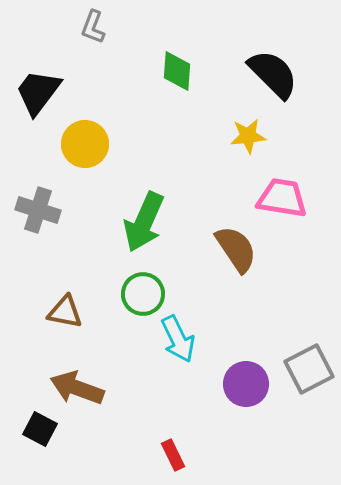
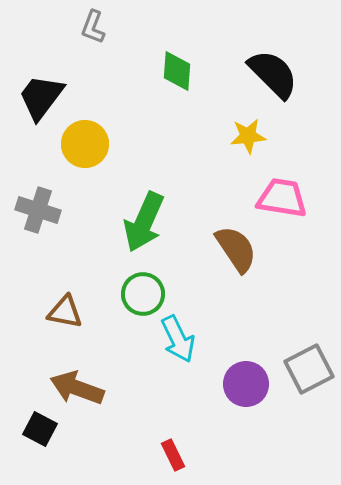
black trapezoid: moved 3 px right, 5 px down
